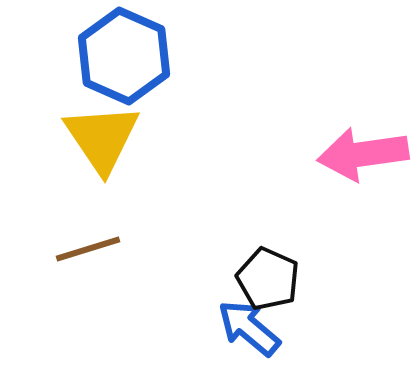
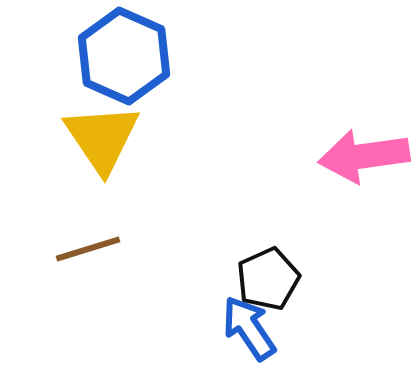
pink arrow: moved 1 px right, 2 px down
black pentagon: rotated 24 degrees clockwise
blue arrow: rotated 16 degrees clockwise
